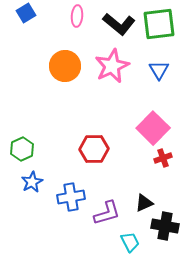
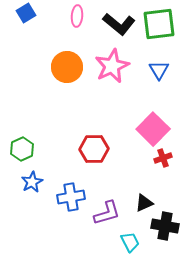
orange circle: moved 2 px right, 1 px down
pink square: moved 1 px down
